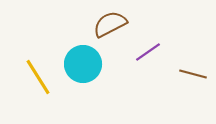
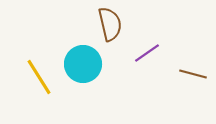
brown semicircle: rotated 104 degrees clockwise
purple line: moved 1 px left, 1 px down
yellow line: moved 1 px right
